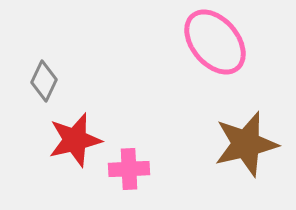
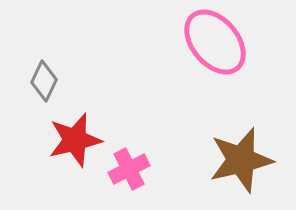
brown star: moved 5 px left, 16 px down
pink cross: rotated 24 degrees counterclockwise
